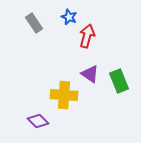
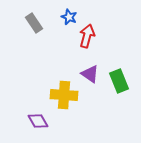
purple diamond: rotated 15 degrees clockwise
